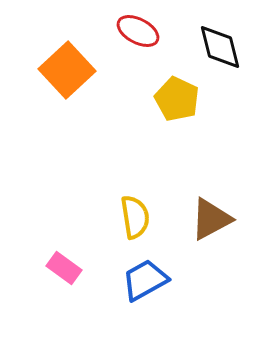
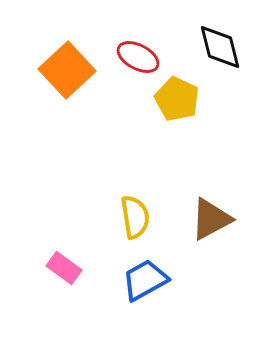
red ellipse: moved 26 px down
